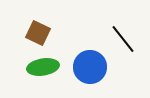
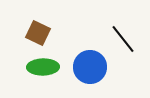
green ellipse: rotated 8 degrees clockwise
